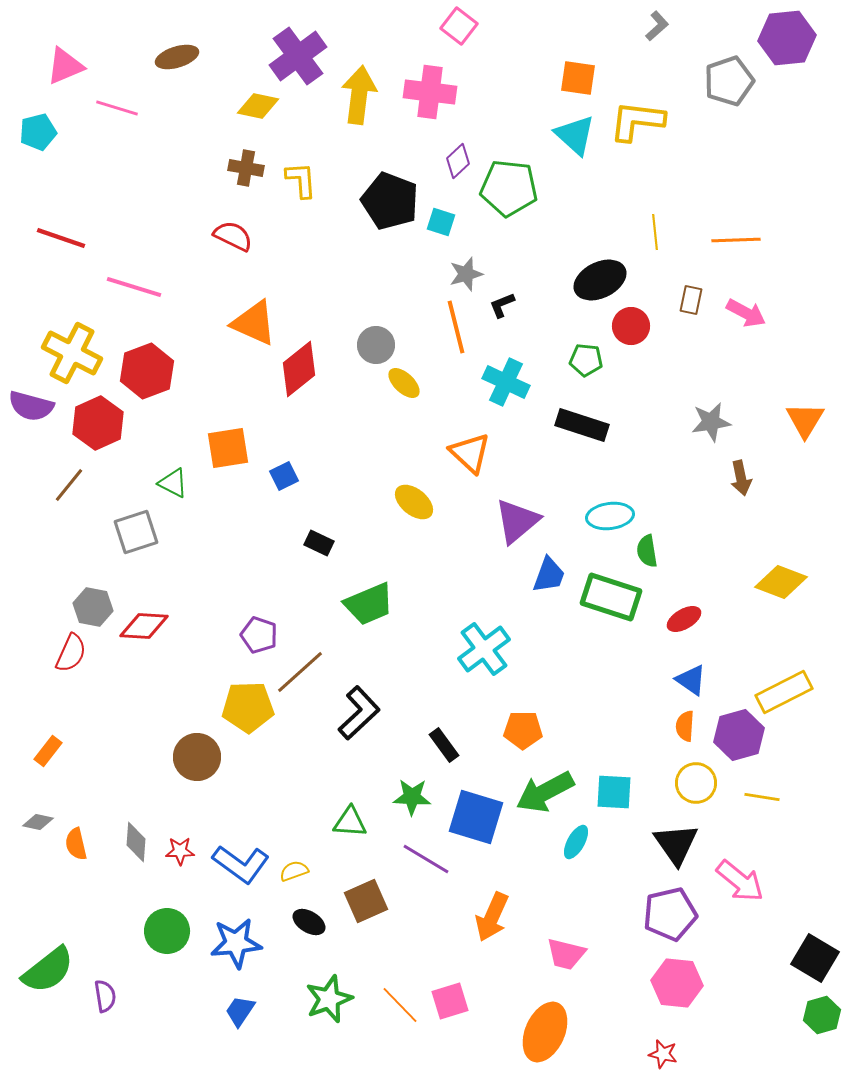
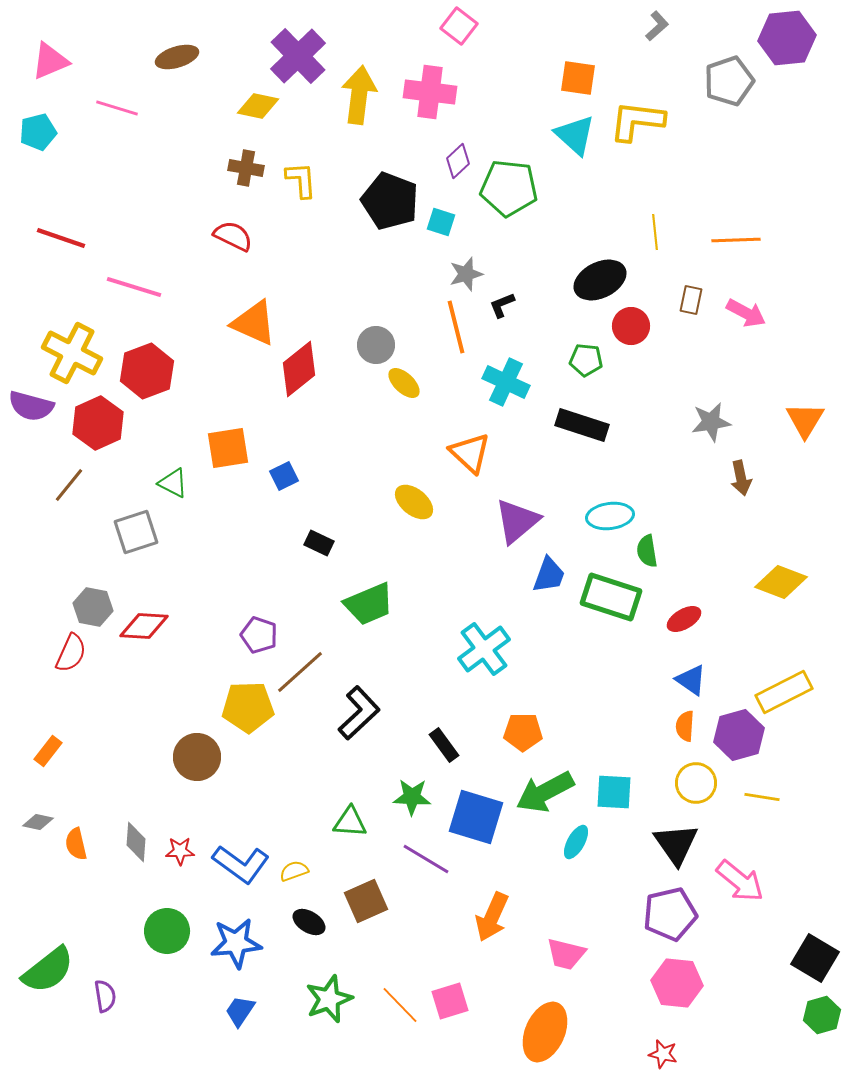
purple cross at (298, 56): rotated 8 degrees counterclockwise
pink triangle at (65, 66): moved 15 px left, 5 px up
orange pentagon at (523, 730): moved 2 px down
